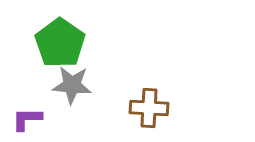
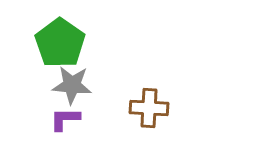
purple L-shape: moved 38 px right
